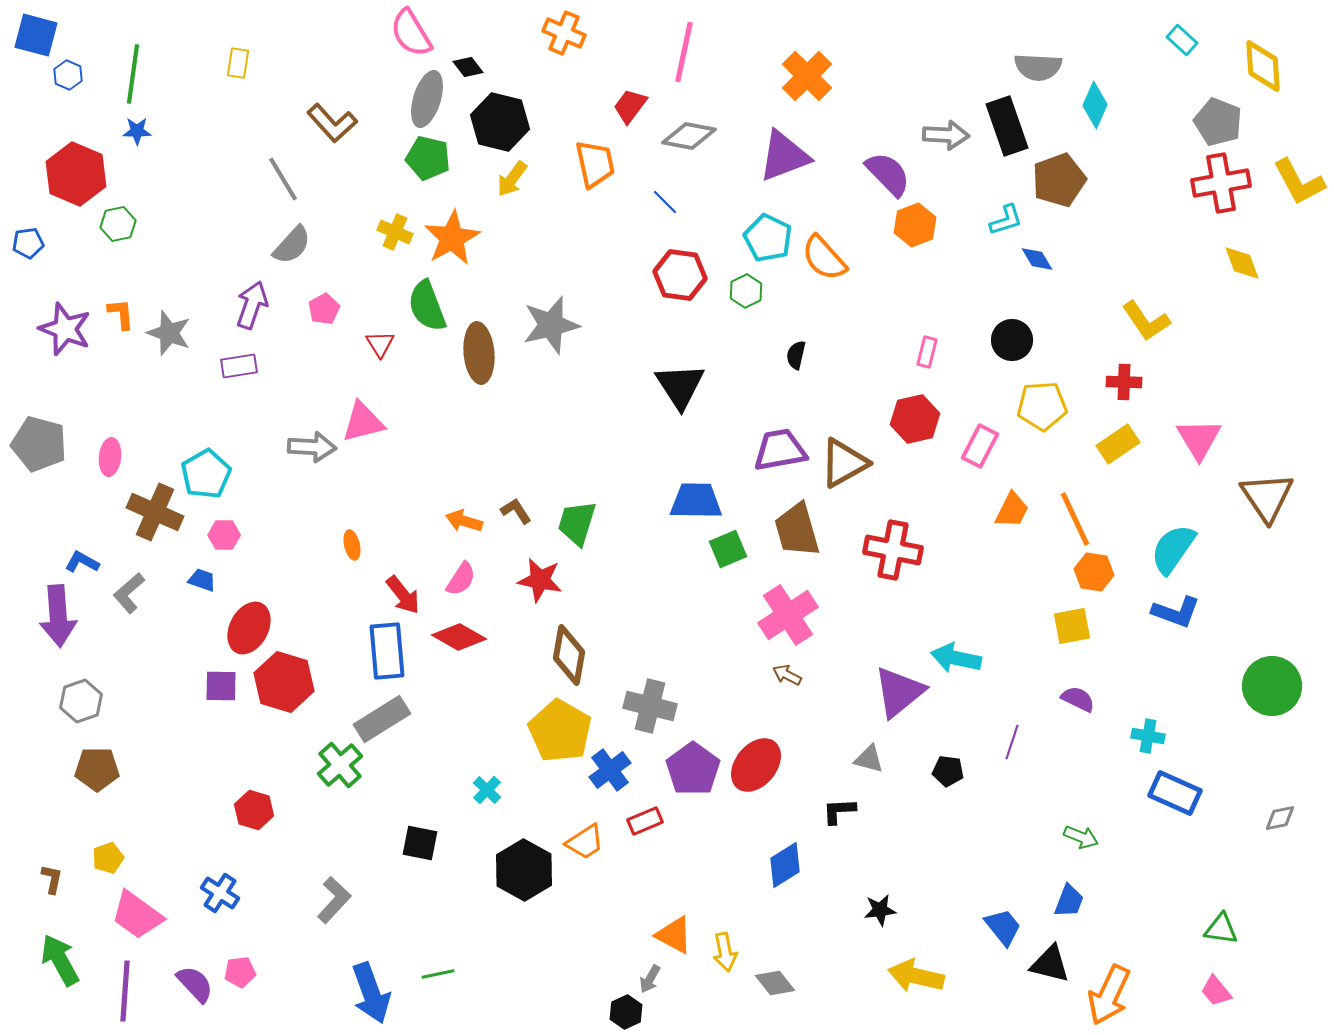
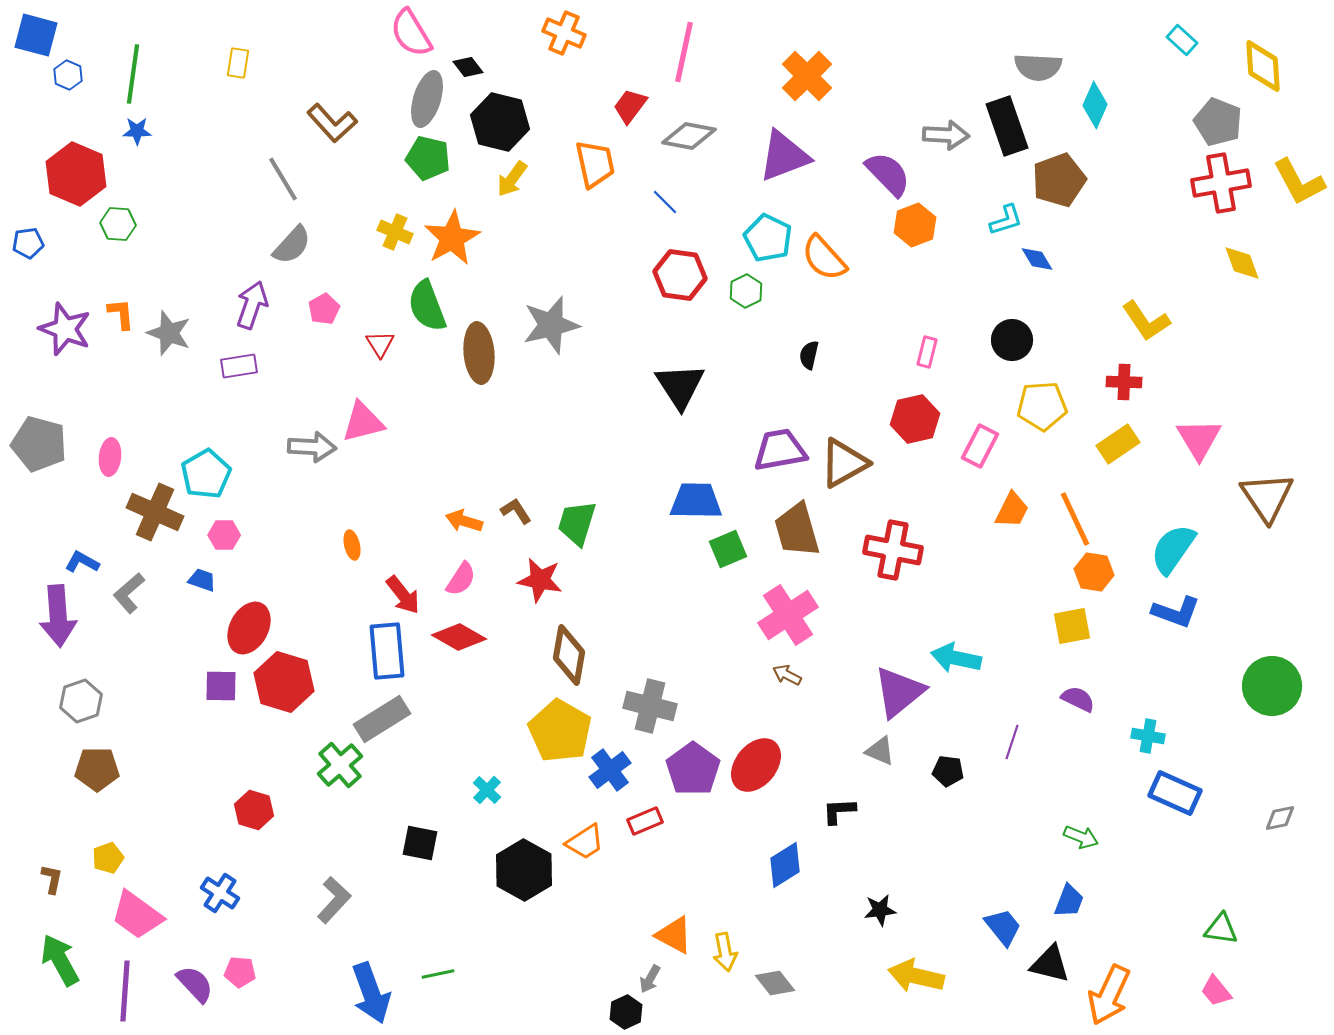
green hexagon at (118, 224): rotated 16 degrees clockwise
black semicircle at (796, 355): moved 13 px right
gray triangle at (869, 759): moved 11 px right, 8 px up; rotated 8 degrees clockwise
pink pentagon at (240, 972): rotated 12 degrees clockwise
